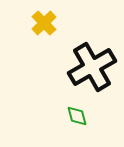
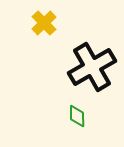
green diamond: rotated 15 degrees clockwise
